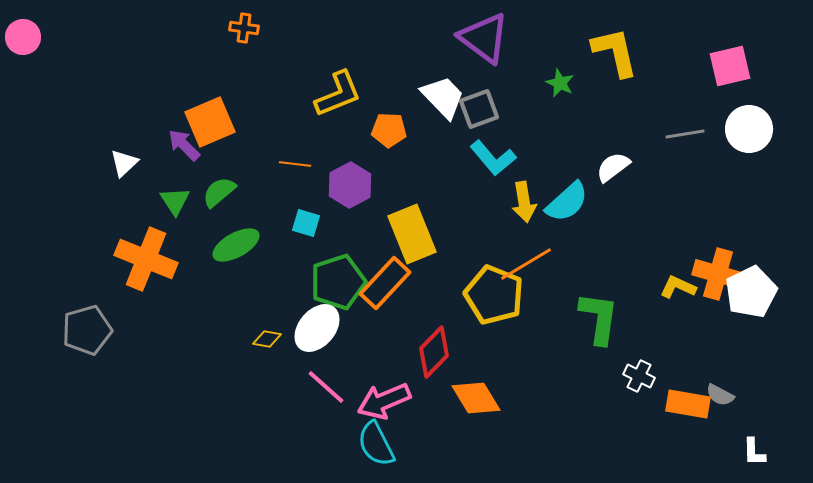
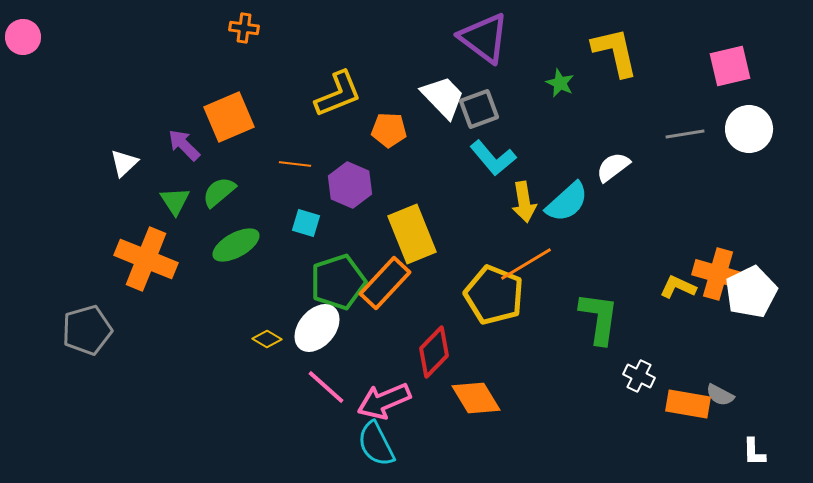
orange square at (210, 122): moved 19 px right, 5 px up
purple hexagon at (350, 185): rotated 9 degrees counterclockwise
yellow diamond at (267, 339): rotated 20 degrees clockwise
